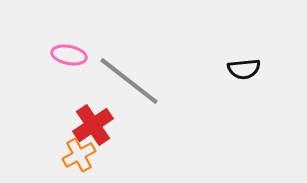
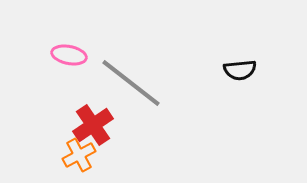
black semicircle: moved 4 px left, 1 px down
gray line: moved 2 px right, 2 px down
